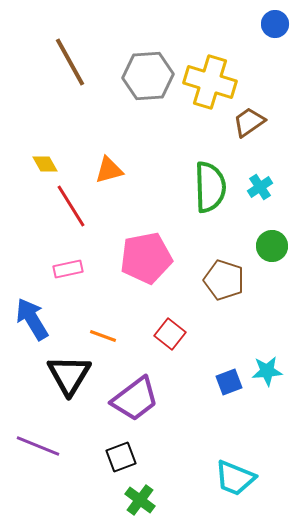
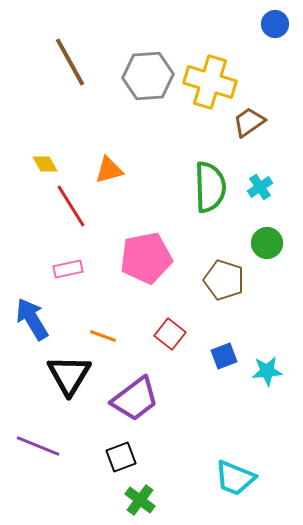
green circle: moved 5 px left, 3 px up
blue square: moved 5 px left, 26 px up
